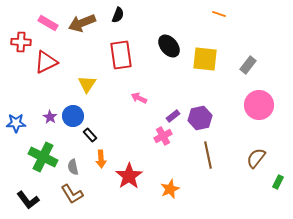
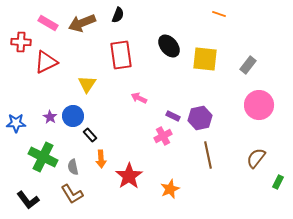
purple rectangle: rotated 64 degrees clockwise
